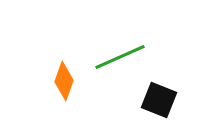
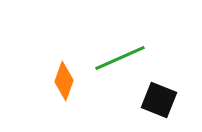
green line: moved 1 px down
